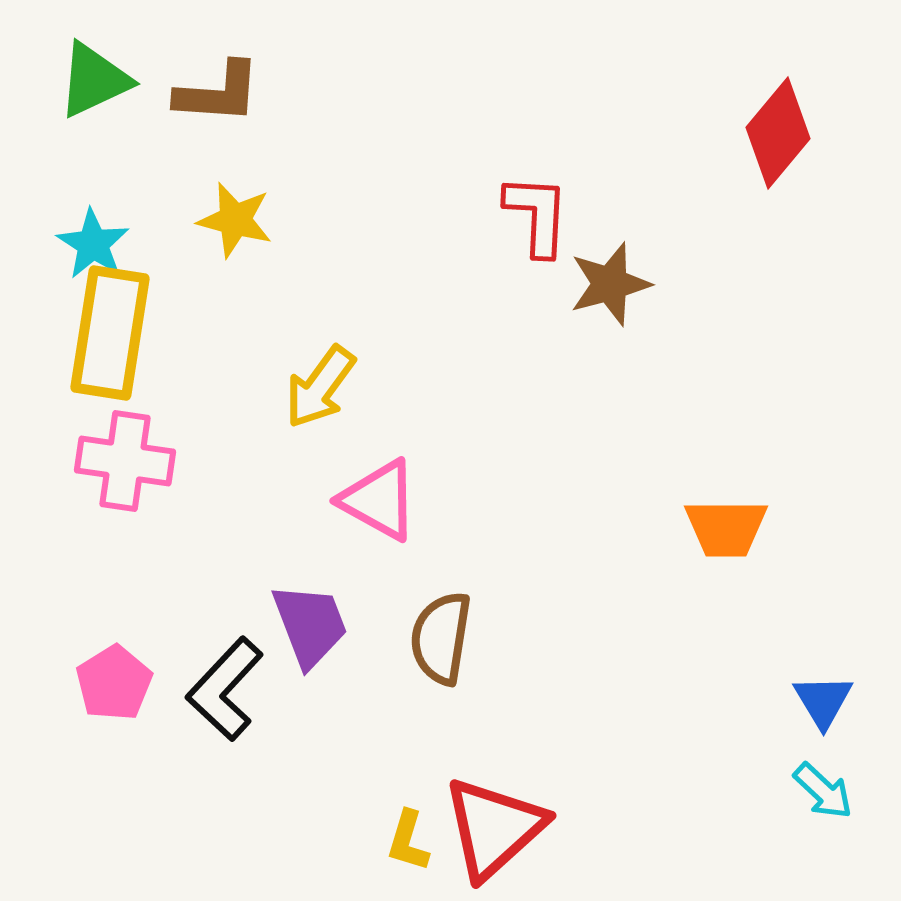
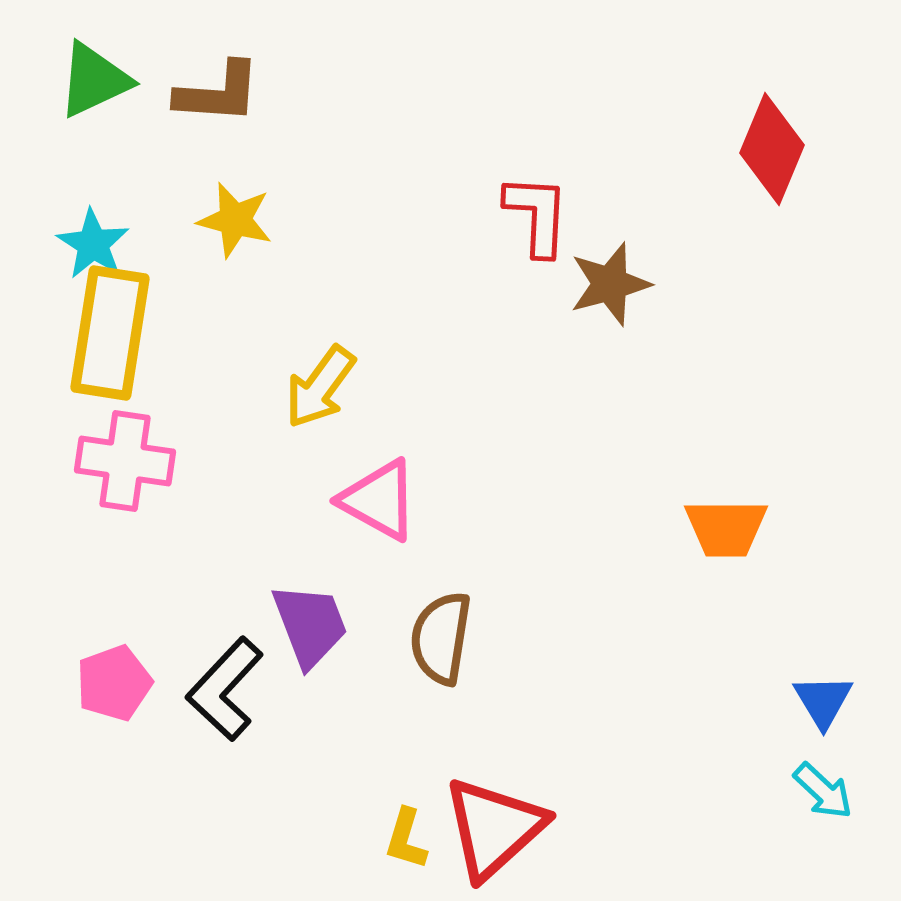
red diamond: moved 6 px left, 16 px down; rotated 17 degrees counterclockwise
pink pentagon: rotated 12 degrees clockwise
yellow L-shape: moved 2 px left, 2 px up
